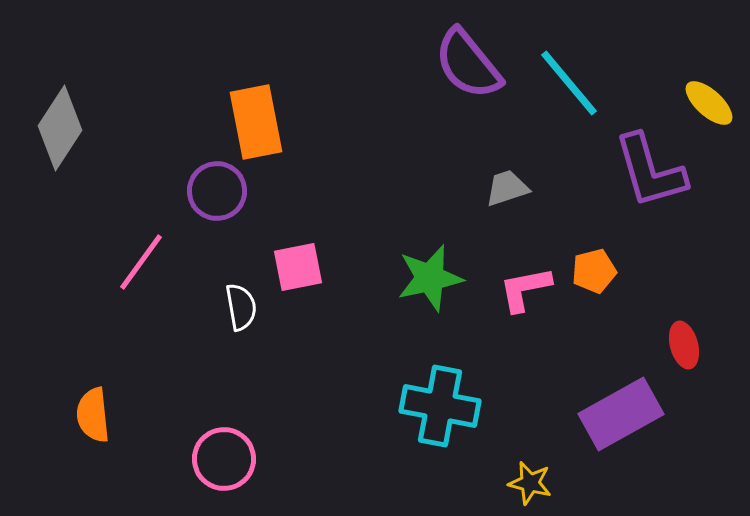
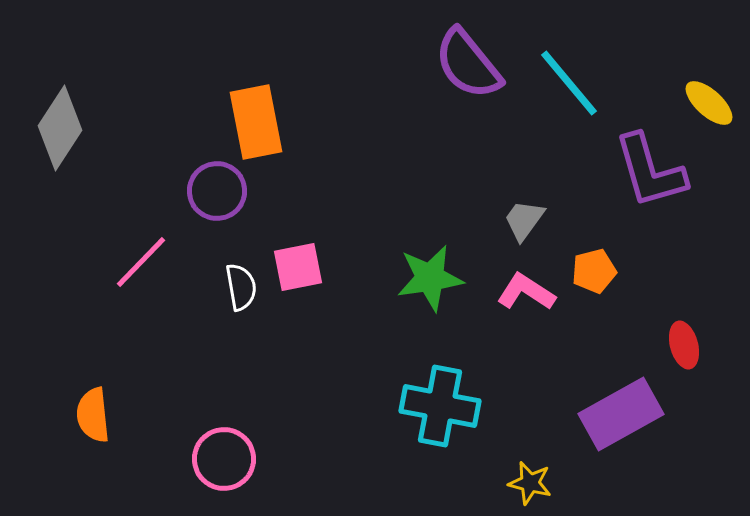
gray trapezoid: moved 17 px right, 32 px down; rotated 36 degrees counterclockwise
pink line: rotated 8 degrees clockwise
green star: rotated 4 degrees clockwise
pink L-shape: moved 1 px right, 3 px down; rotated 44 degrees clockwise
white semicircle: moved 20 px up
